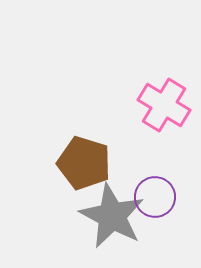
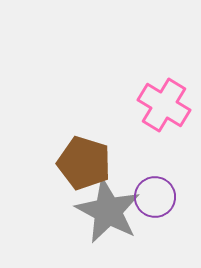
gray star: moved 4 px left, 5 px up
